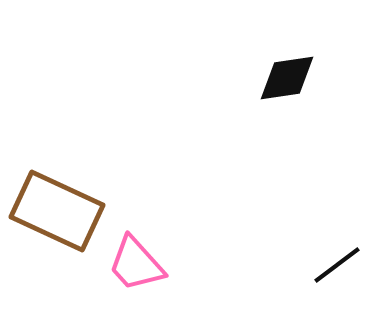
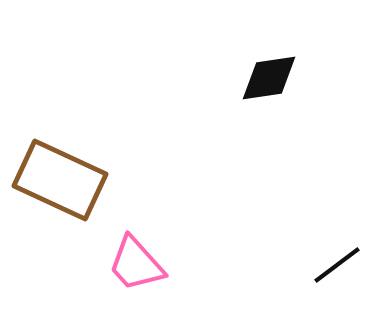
black diamond: moved 18 px left
brown rectangle: moved 3 px right, 31 px up
